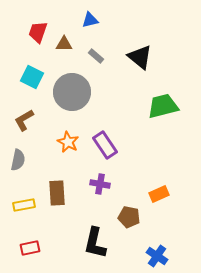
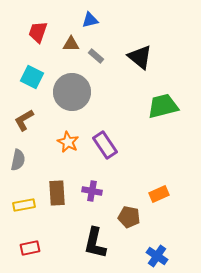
brown triangle: moved 7 px right
purple cross: moved 8 px left, 7 px down
